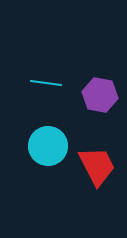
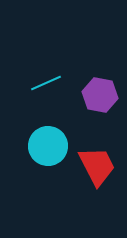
cyan line: rotated 32 degrees counterclockwise
